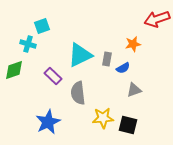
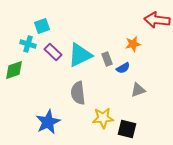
red arrow: moved 1 px down; rotated 25 degrees clockwise
gray rectangle: rotated 32 degrees counterclockwise
purple rectangle: moved 24 px up
gray triangle: moved 4 px right
black square: moved 1 px left, 4 px down
